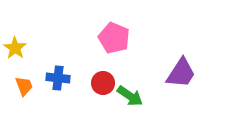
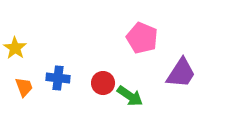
pink pentagon: moved 28 px right
orange trapezoid: moved 1 px down
